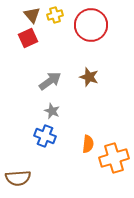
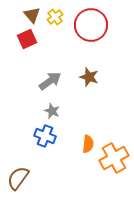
yellow cross: moved 2 px down; rotated 21 degrees counterclockwise
red square: moved 1 px left, 1 px down
orange cross: rotated 12 degrees counterclockwise
brown semicircle: rotated 130 degrees clockwise
